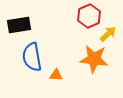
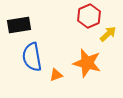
orange star: moved 7 px left, 4 px down; rotated 8 degrees clockwise
orange triangle: rotated 24 degrees counterclockwise
